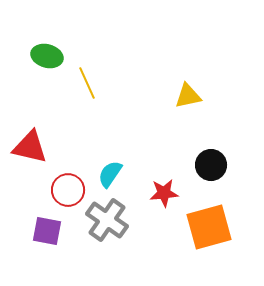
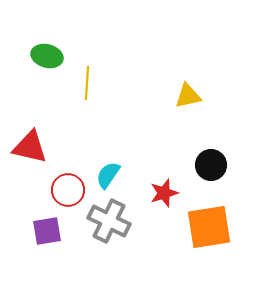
yellow line: rotated 28 degrees clockwise
cyan semicircle: moved 2 px left, 1 px down
red star: rotated 12 degrees counterclockwise
gray cross: moved 2 px right, 1 px down; rotated 9 degrees counterclockwise
orange square: rotated 6 degrees clockwise
purple square: rotated 20 degrees counterclockwise
